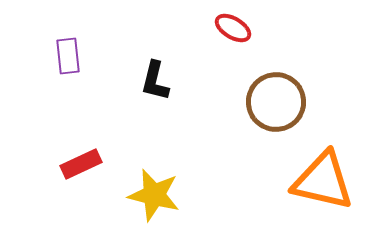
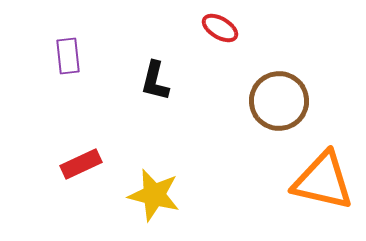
red ellipse: moved 13 px left
brown circle: moved 3 px right, 1 px up
